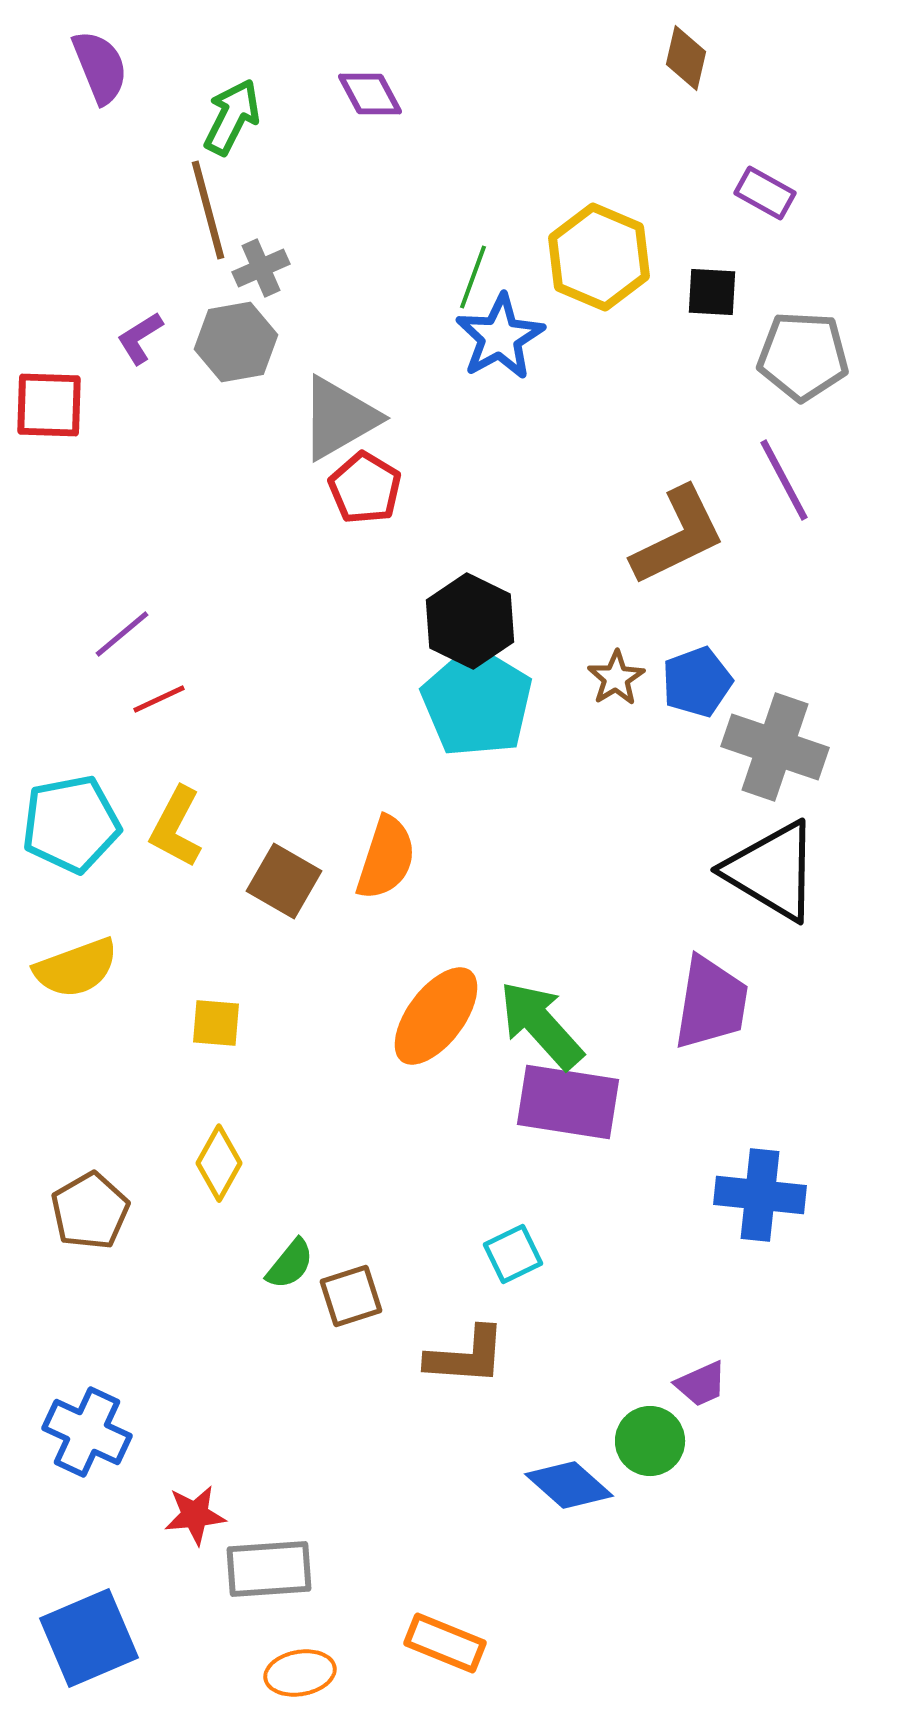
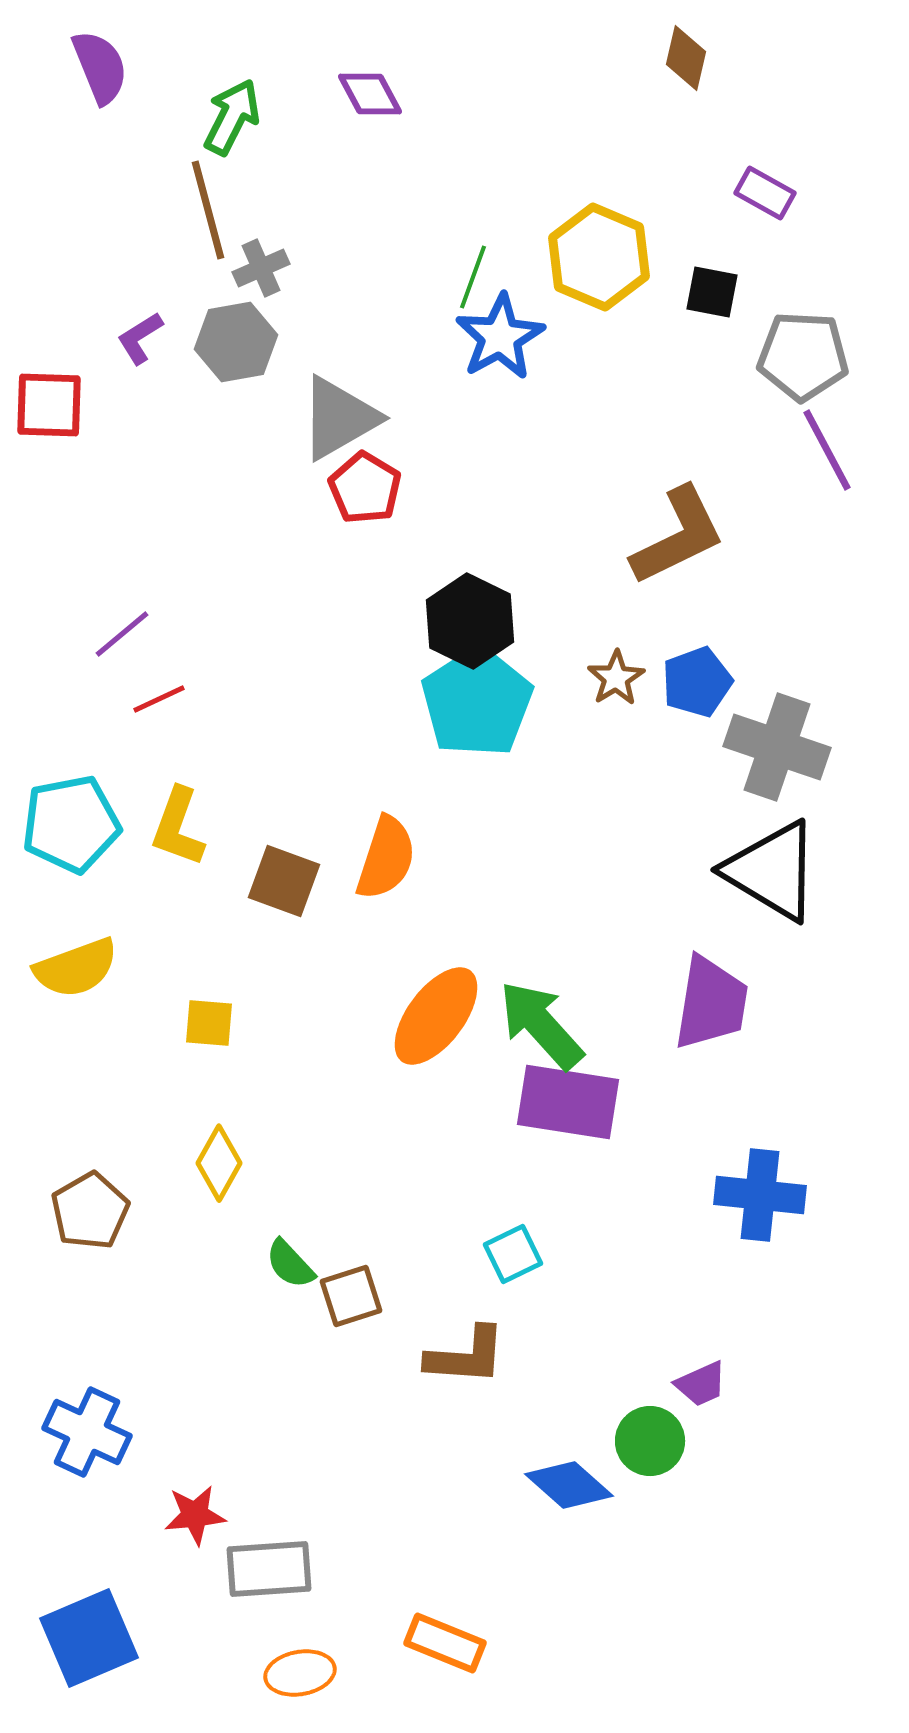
black square at (712, 292): rotated 8 degrees clockwise
purple line at (784, 480): moved 43 px right, 30 px up
cyan pentagon at (477, 702): rotated 8 degrees clockwise
gray cross at (775, 747): moved 2 px right
yellow L-shape at (176, 827): moved 2 px right; rotated 8 degrees counterclockwise
brown square at (284, 881): rotated 10 degrees counterclockwise
yellow square at (216, 1023): moved 7 px left
green semicircle at (290, 1264): rotated 98 degrees clockwise
